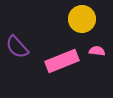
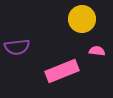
purple semicircle: rotated 55 degrees counterclockwise
pink rectangle: moved 10 px down
